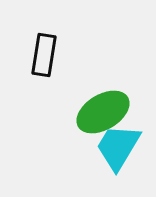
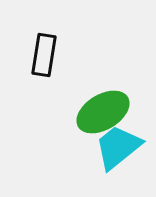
cyan trapezoid: rotated 20 degrees clockwise
